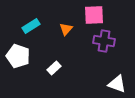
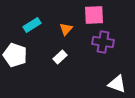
cyan rectangle: moved 1 px right, 1 px up
purple cross: moved 1 px left, 1 px down
white pentagon: moved 3 px left, 1 px up
white rectangle: moved 6 px right, 11 px up
